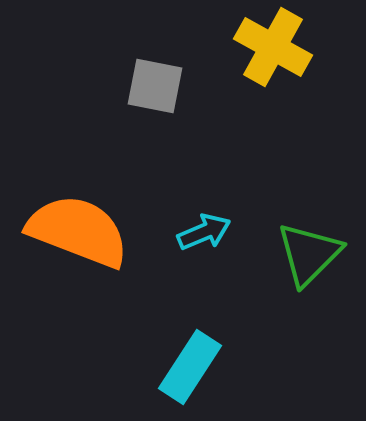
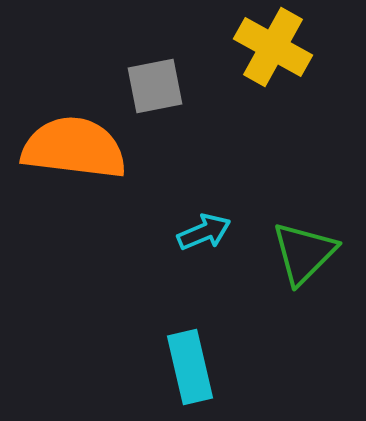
gray square: rotated 22 degrees counterclockwise
orange semicircle: moved 4 px left, 83 px up; rotated 14 degrees counterclockwise
green triangle: moved 5 px left, 1 px up
cyan rectangle: rotated 46 degrees counterclockwise
